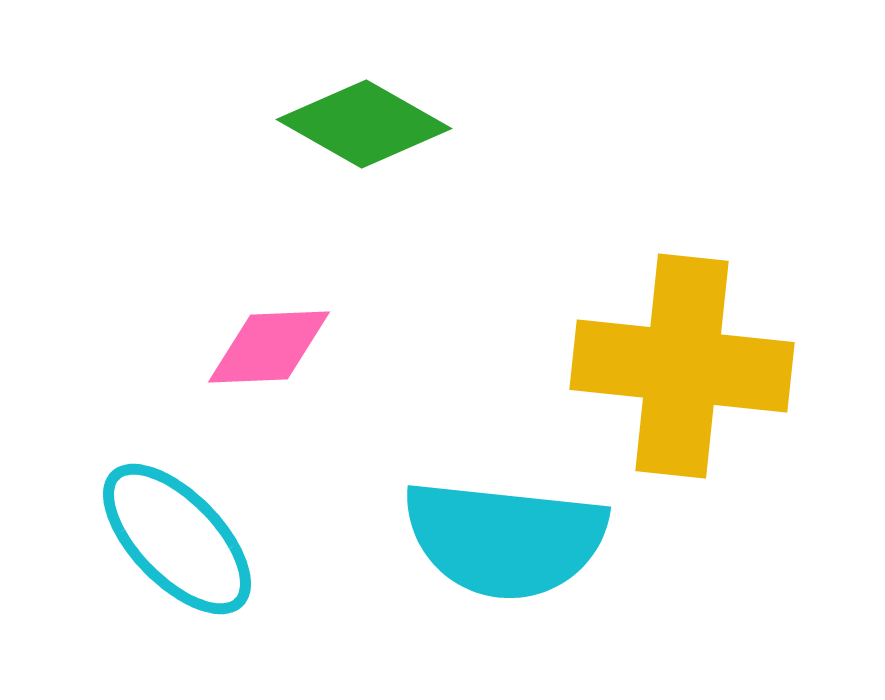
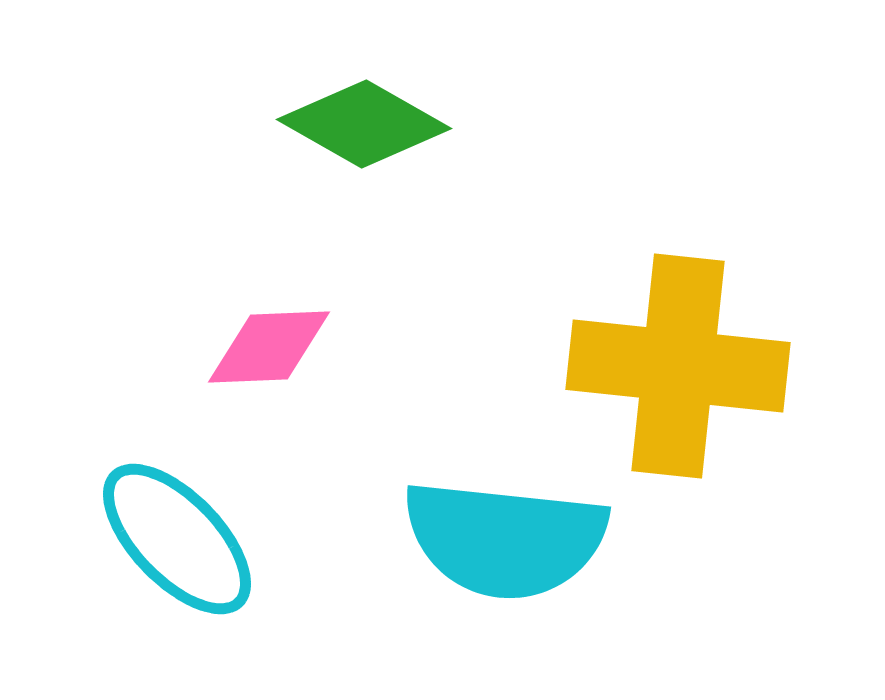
yellow cross: moved 4 px left
